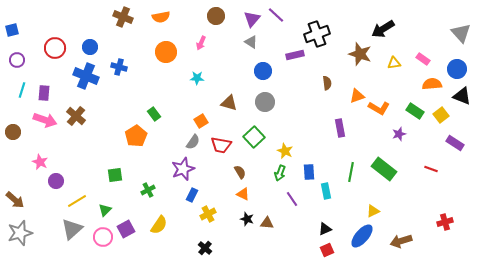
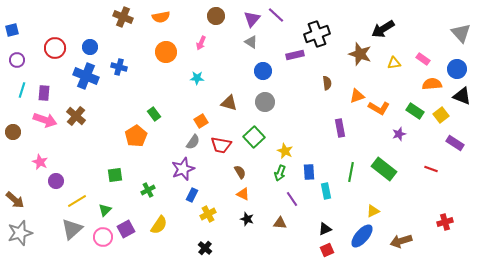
brown triangle at (267, 223): moved 13 px right
